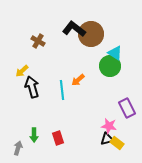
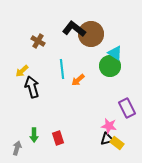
cyan line: moved 21 px up
gray arrow: moved 1 px left
